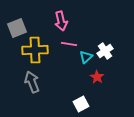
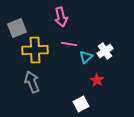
pink arrow: moved 4 px up
red star: moved 3 px down
